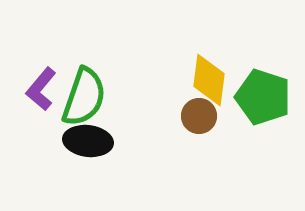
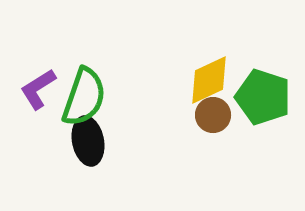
yellow diamond: rotated 58 degrees clockwise
purple L-shape: moved 3 px left; rotated 18 degrees clockwise
brown circle: moved 14 px right, 1 px up
black ellipse: rotated 72 degrees clockwise
